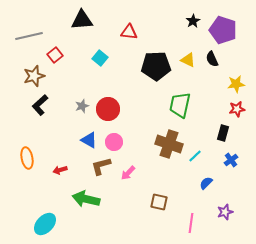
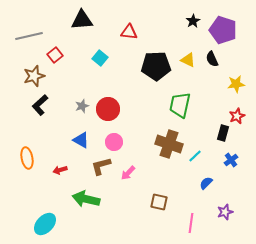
red star: moved 7 px down; rotated 14 degrees counterclockwise
blue triangle: moved 8 px left
